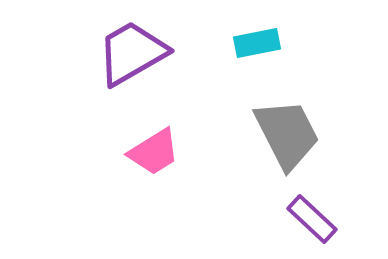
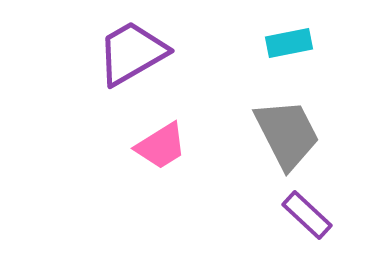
cyan rectangle: moved 32 px right
pink trapezoid: moved 7 px right, 6 px up
purple rectangle: moved 5 px left, 4 px up
